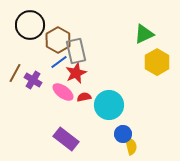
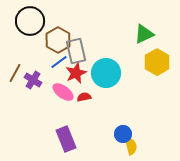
black circle: moved 4 px up
cyan circle: moved 3 px left, 32 px up
purple rectangle: rotated 30 degrees clockwise
